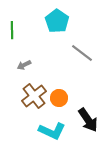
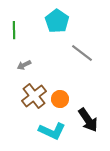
green line: moved 2 px right
orange circle: moved 1 px right, 1 px down
